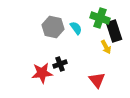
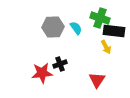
gray hexagon: rotated 15 degrees counterclockwise
black rectangle: rotated 65 degrees counterclockwise
red triangle: rotated 12 degrees clockwise
